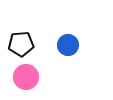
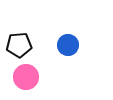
black pentagon: moved 2 px left, 1 px down
